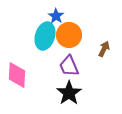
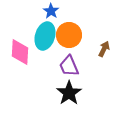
blue star: moved 5 px left, 5 px up
pink diamond: moved 3 px right, 23 px up
